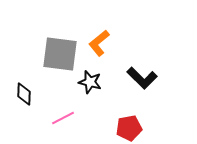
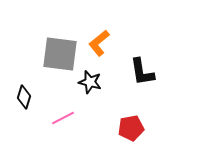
black L-shape: moved 6 px up; rotated 36 degrees clockwise
black diamond: moved 3 px down; rotated 15 degrees clockwise
red pentagon: moved 2 px right
